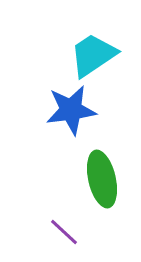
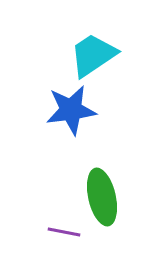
green ellipse: moved 18 px down
purple line: rotated 32 degrees counterclockwise
